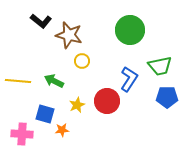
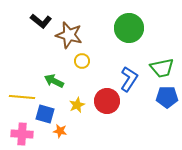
green circle: moved 1 px left, 2 px up
green trapezoid: moved 2 px right, 2 px down
yellow line: moved 4 px right, 16 px down
orange star: moved 2 px left, 1 px down; rotated 16 degrees clockwise
